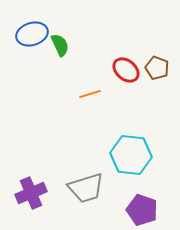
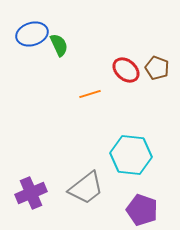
green semicircle: moved 1 px left
gray trapezoid: rotated 21 degrees counterclockwise
